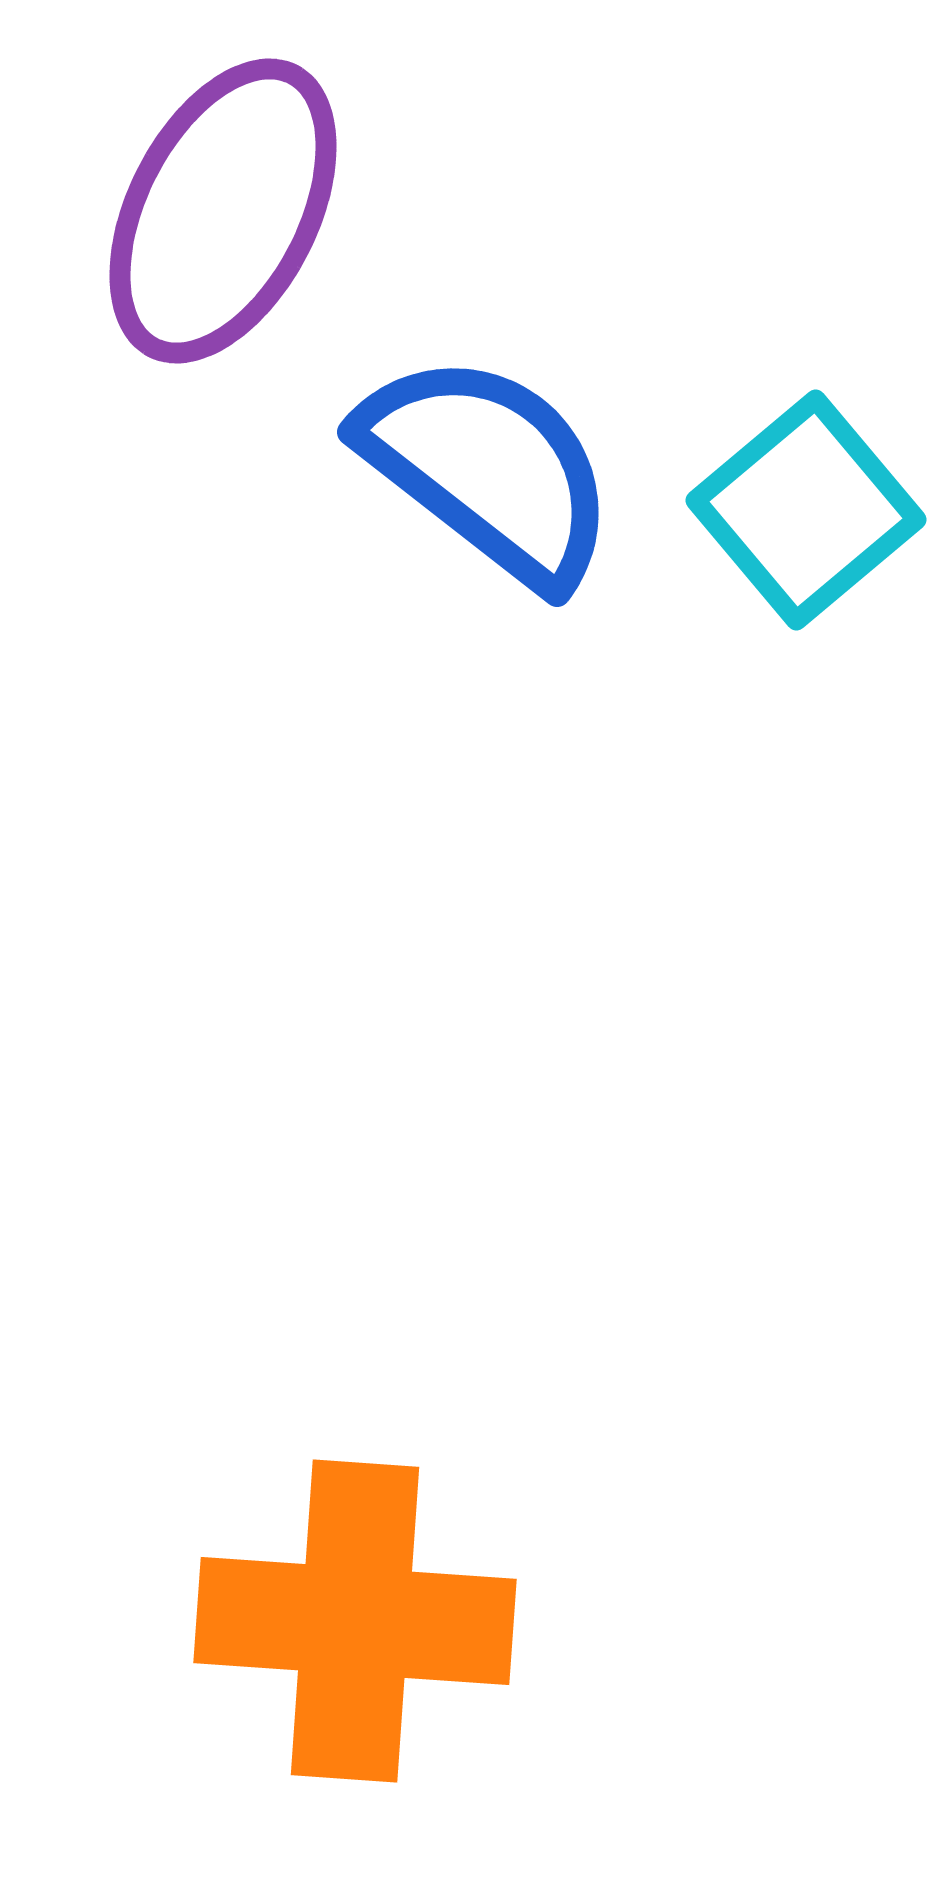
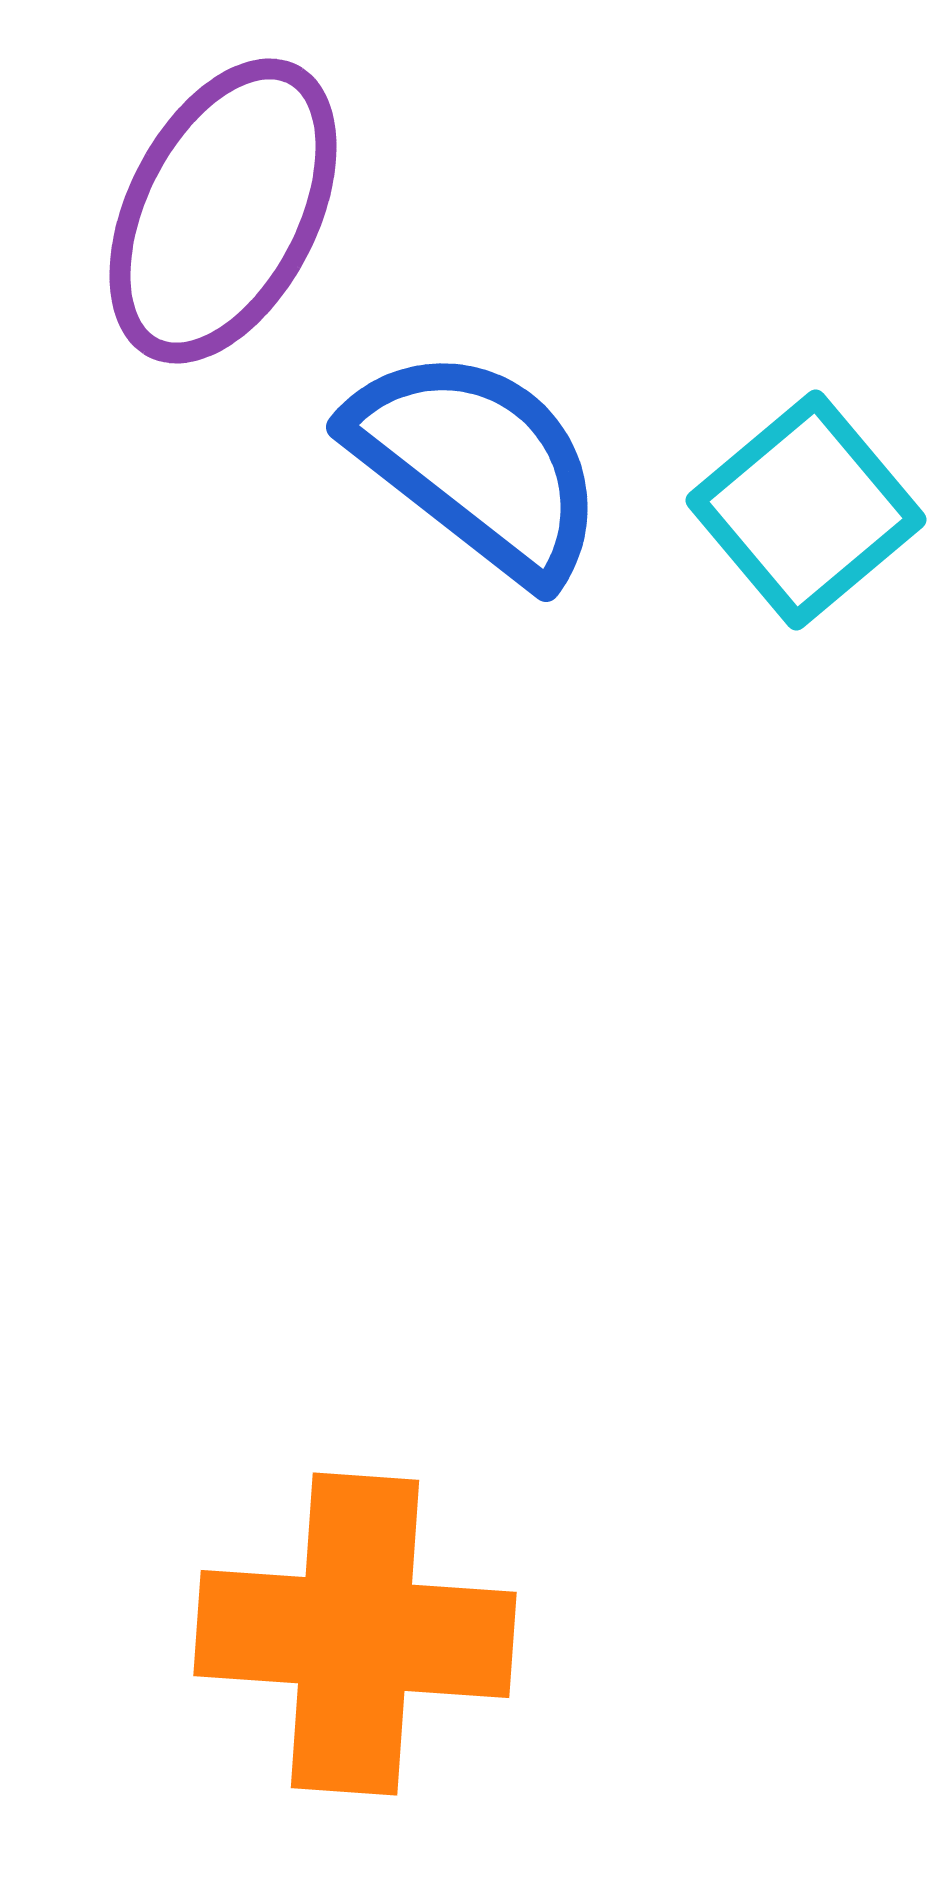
blue semicircle: moved 11 px left, 5 px up
orange cross: moved 13 px down
